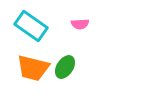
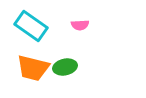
pink semicircle: moved 1 px down
green ellipse: rotated 45 degrees clockwise
